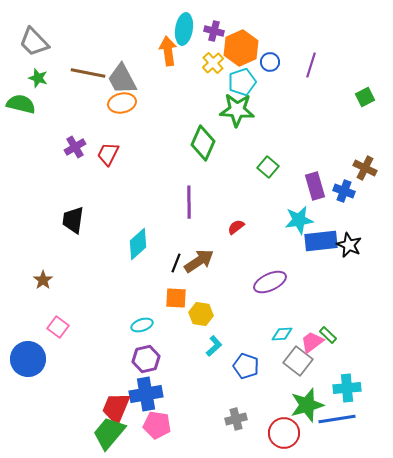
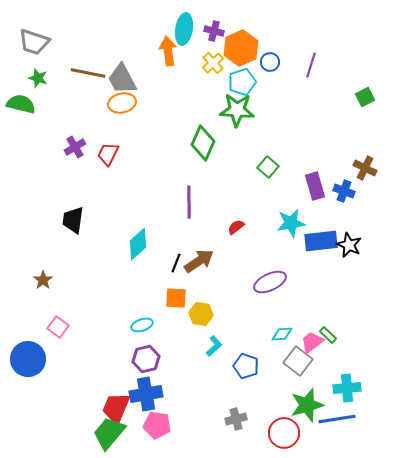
gray trapezoid at (34, 42): rotated 28 degrees counterclockwise
cyan star at (299, 220): moved 8 px left, 3 px down
